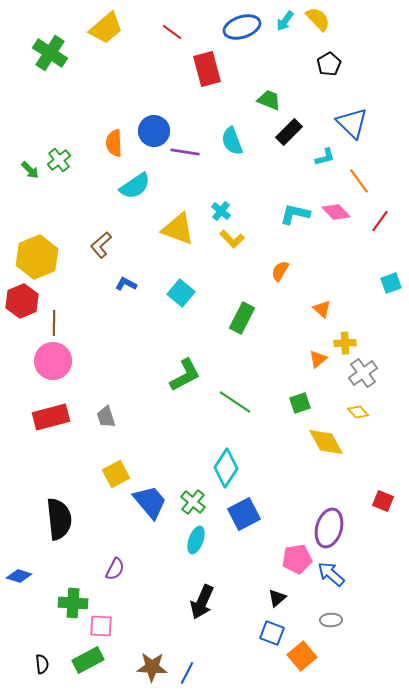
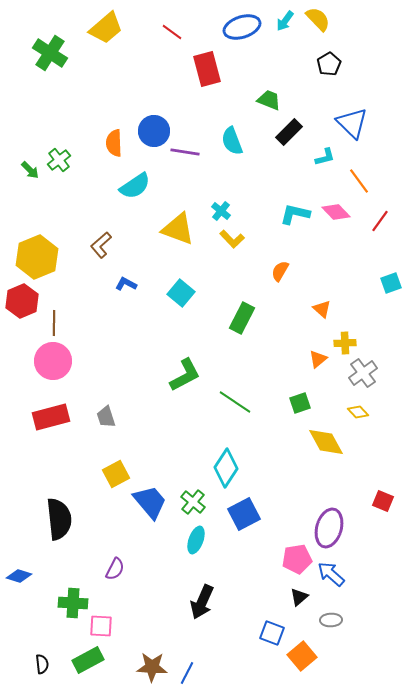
black triangle at (277, 598): moved 22 px right, 1 px up
